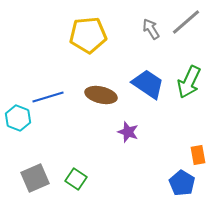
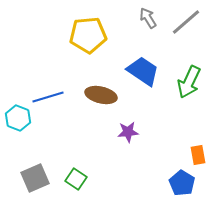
gray arrow: moved 3 px left, 11 px up
blue trapezoid: moved 5 px left, 13 px up
purple star: rotated 25 degrees counterclockwise
